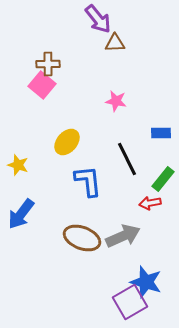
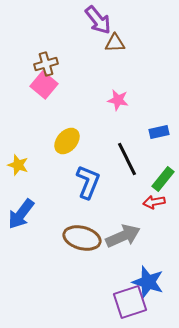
purple arrow: moved 1 px down
brown cross: moved 2 px left; rotated 15 degrees counterclockwise
pink square: moved 2 px right
pink star: moved 2 px right, 1 px up
blue rectangle: moved 2 px left, 1 px up; rotated 12 degrees counterclockwise
yellow ellipse: moved 1 px up
blue L-shape: moved 1 px down; rotated 28 degrees clockwise
red arrow: moved 4 px right, 1 px up
brown ellipse: rotated 6 degrees counterclockwise
blue star: moved 2 px right
purple square: rotated 12 degrees clockwise
